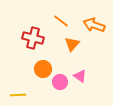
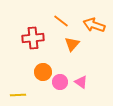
red cross: rotated 20 degrees counterclockwise
orange circle: moved 3 px down
pink triangle: moved 1 px right, 6 px down
